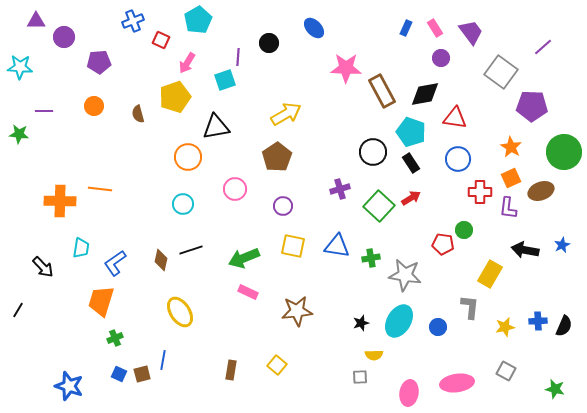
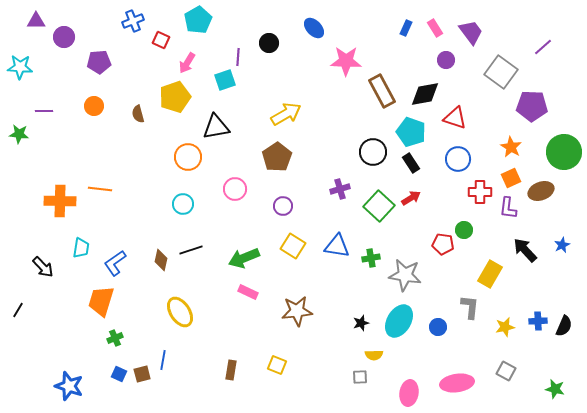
purple circle at (441, 58): moved 5 px right, 2 px down
pink star at (346, 68): moved 7 px up
red triangle at (455, 118): rotated 10 degrees clockwise
yellow square at (293, 246): rotated 20 degrees clockwise
black arrow at (525, 250): rotated 36 degrees clockwise
yellow square at (277, 365): rotated 18 degrees counterclockwise
